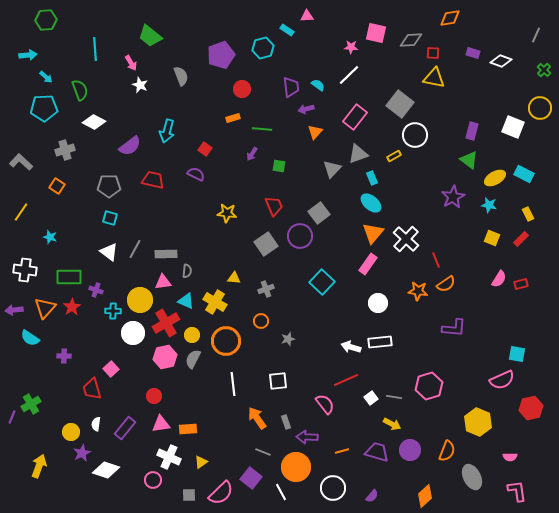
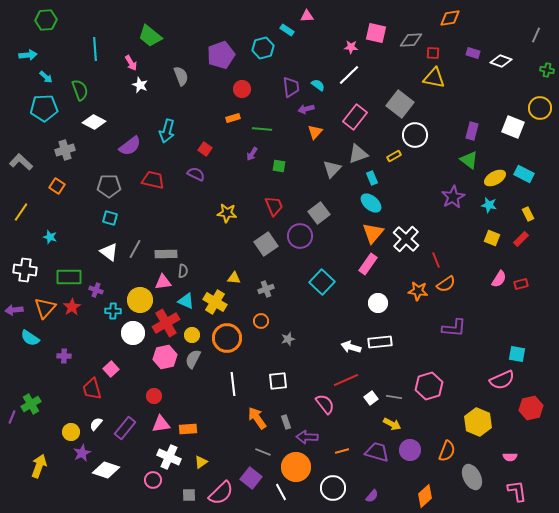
green cross at (544, 70): moved 3 px right; rotated 32 degrees counterclockwise
gray semicircle at (187, 271): moved 4 px left
orange circle at (226, 341): moved 1 px right, 3 px up
white semicircle at (96, 424): rotated 32 degrees clockwise
